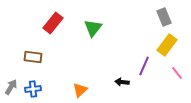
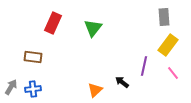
gray rectangle: rotated 18 degrees clockwise
red rectangle: rotated 15 degrees counterclockwise
yellow rectangle: moved 1 px right
purple line: rotated 12 degrees counterclockwise
pink line: moved 4 px left
black arrow: rotated 32 degrees clockwise
orange triangle: moved 15 px right
